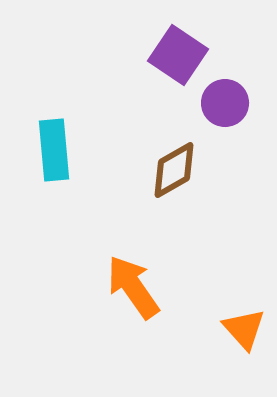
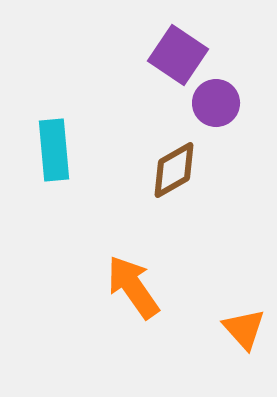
purple circle: moved 9 px left
